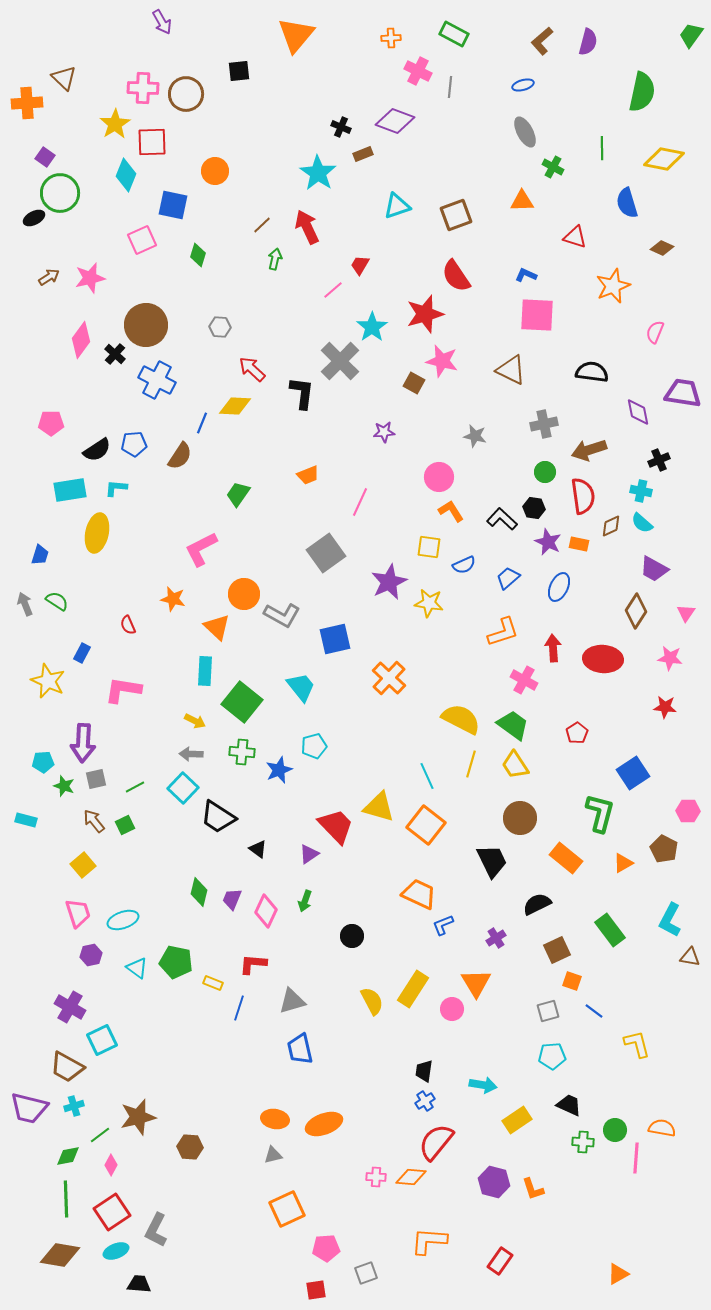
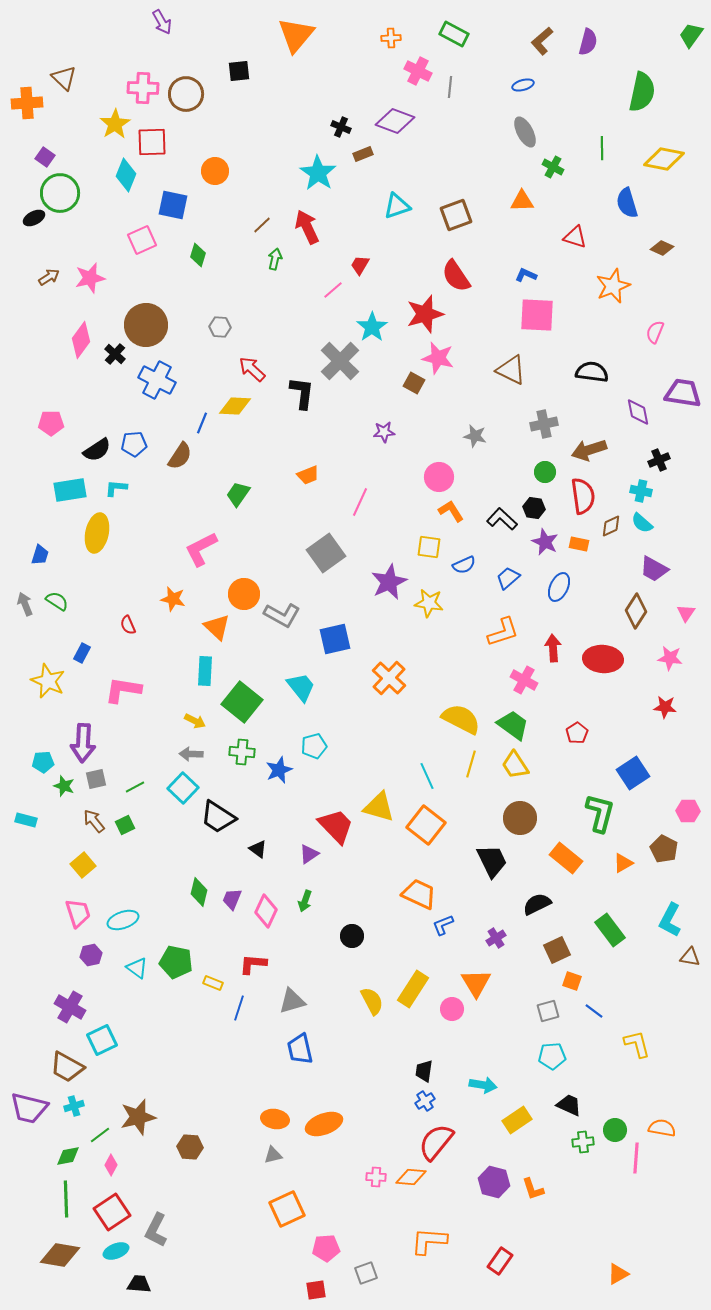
pink star at (442, 361): moved 4 px left, 3 px up
purple star at (548, 542): moved 3 px left
green cross at (583, 1142): rotated 10 degrees counterclockwise
